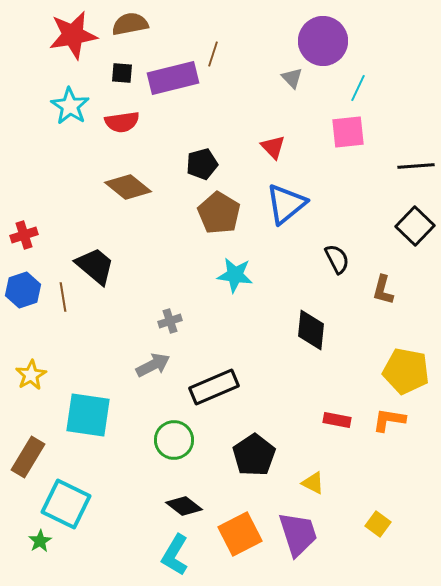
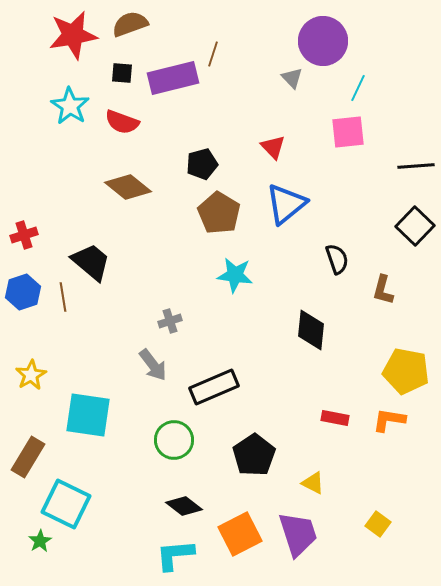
brown semicircle at (130, 24): rotated 9 degrees counterclockwise
red semicircle at (122, 122): rotated 28 degrees clockwise
black semicircle at (337, 259): rotated 8 degrees clockwise
black trapezoid at (95, 266): moved 4 px left, 4 px up
blue hexagon at (23, 290): moved 2 px down
gray arrow at (153, 365): rotated 80 degrees clockwise
red rectangle at (337, 420): moved 2 px left, 2 px up
cyan L-shape at (175, 555): rotated 54 degrees clockwise
